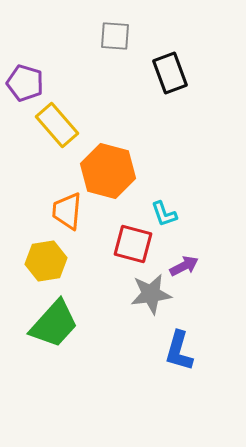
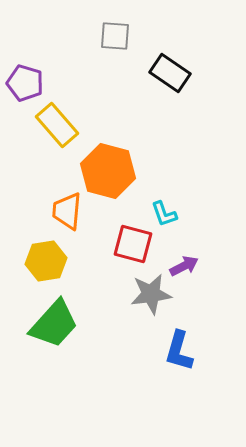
black rectangle: rotated 36 degrees counterclockwise
